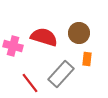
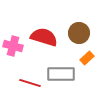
orange rectangle: moved 1 px up; rotated 40 degrees clockwise
gray rectangle: rotated 48 degrees clockwise
red line: rotated 35 degrees counterclockwise
